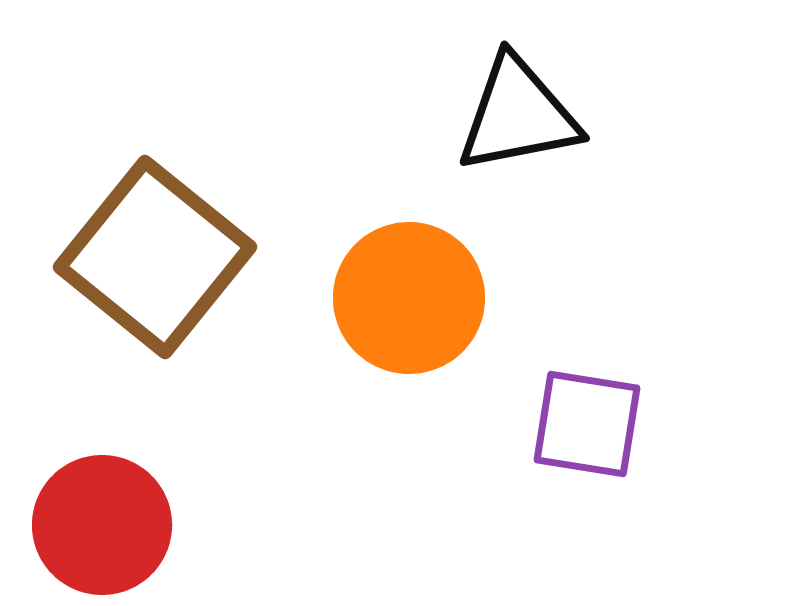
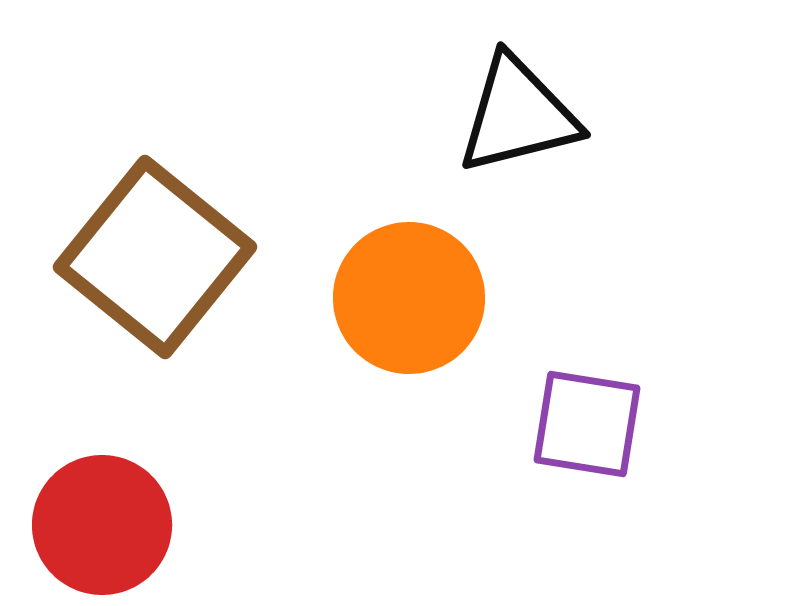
black triangle: rotated 3 degrees counterclockwise
